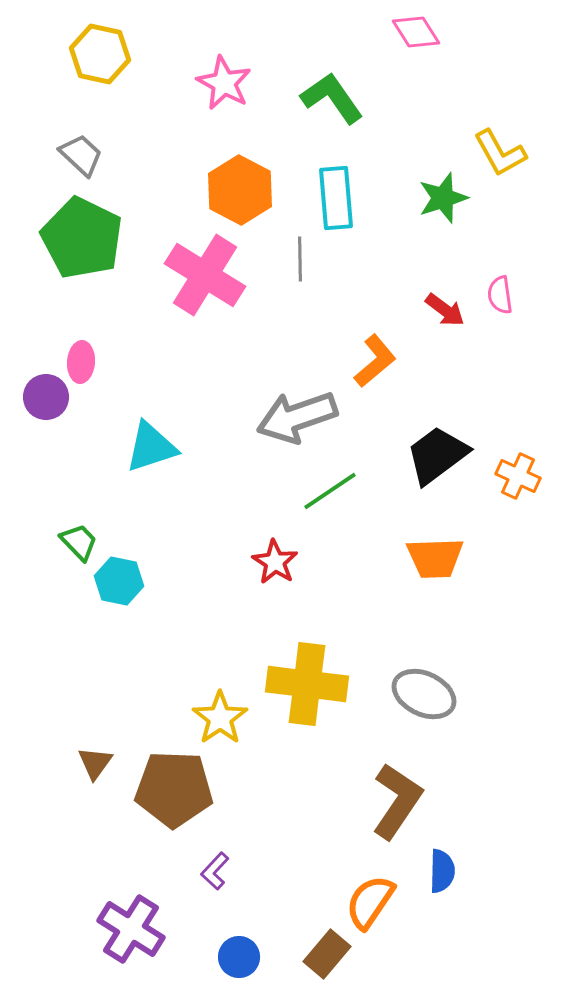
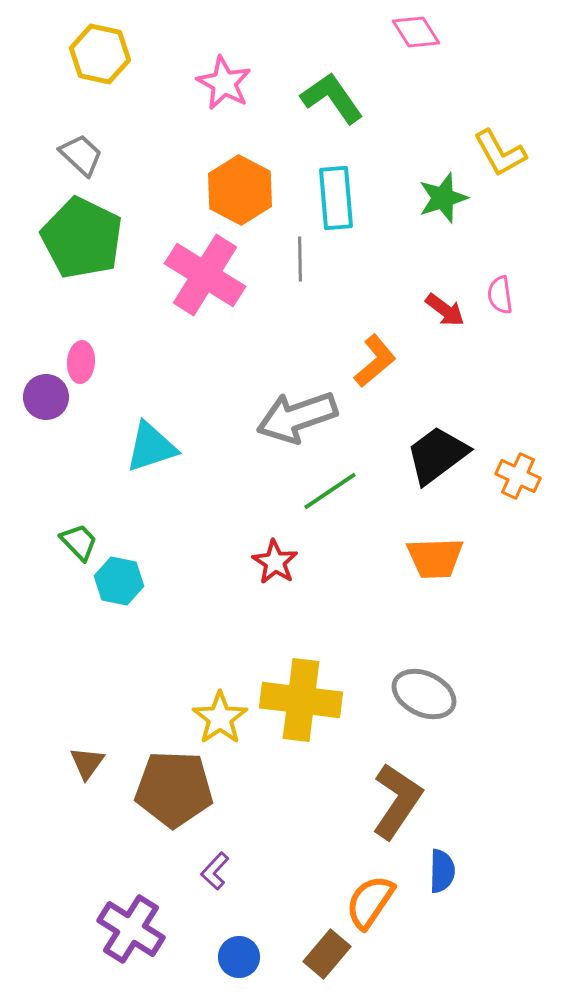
yellow cross: moved 6 px left, 16 px down
brown triangle: moved 8 px left
